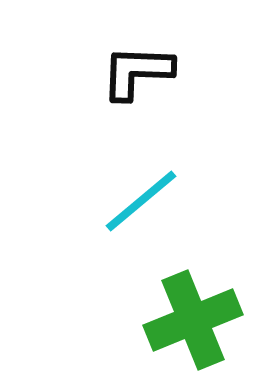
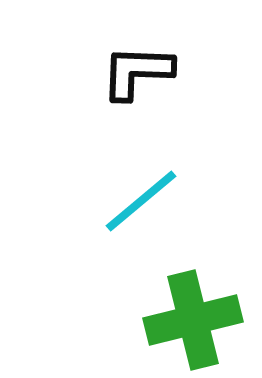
green cross: rotated 8 degrees clockwise
